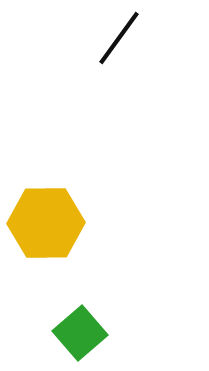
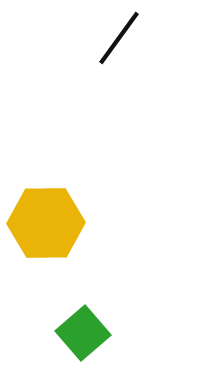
green square: moved 3 px right
